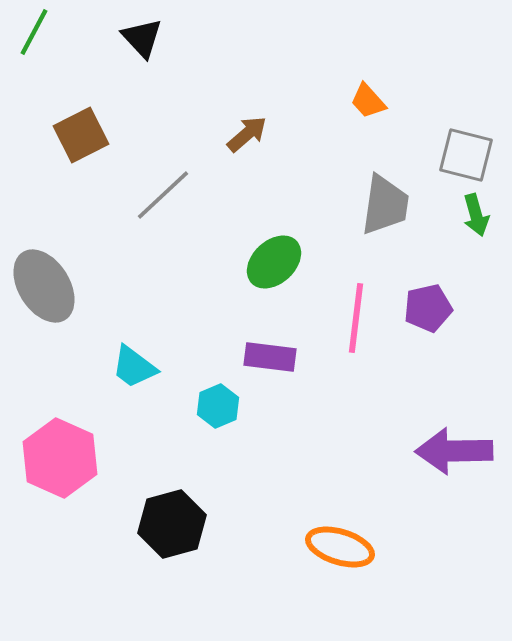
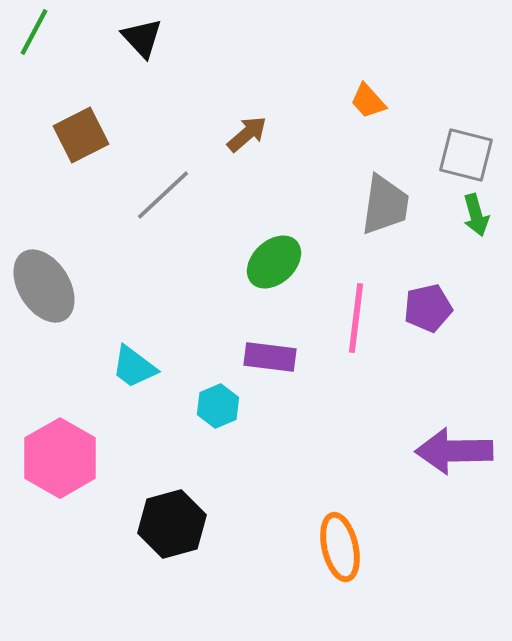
pink hexagon: rotated 6 degrees clockwise
orange ellipse: rotated 60 degrees clockwise
